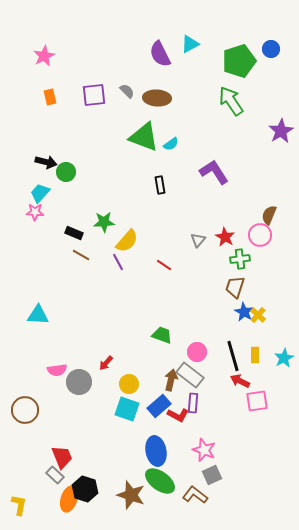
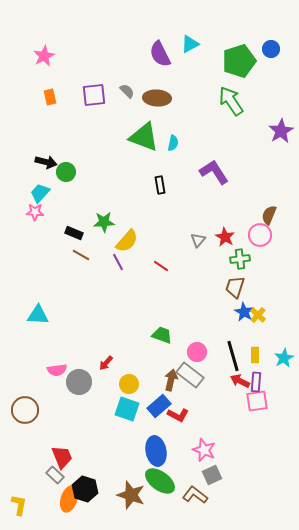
cyan semicircle at (171, 144): moved 2 px right, 1 px up; rotated 42 degrees counterclockwise
red line at (164, 265): moved 3 px left, 1 px down
purple rectangle at (193, 403): moved 63 px right, 21 px up
